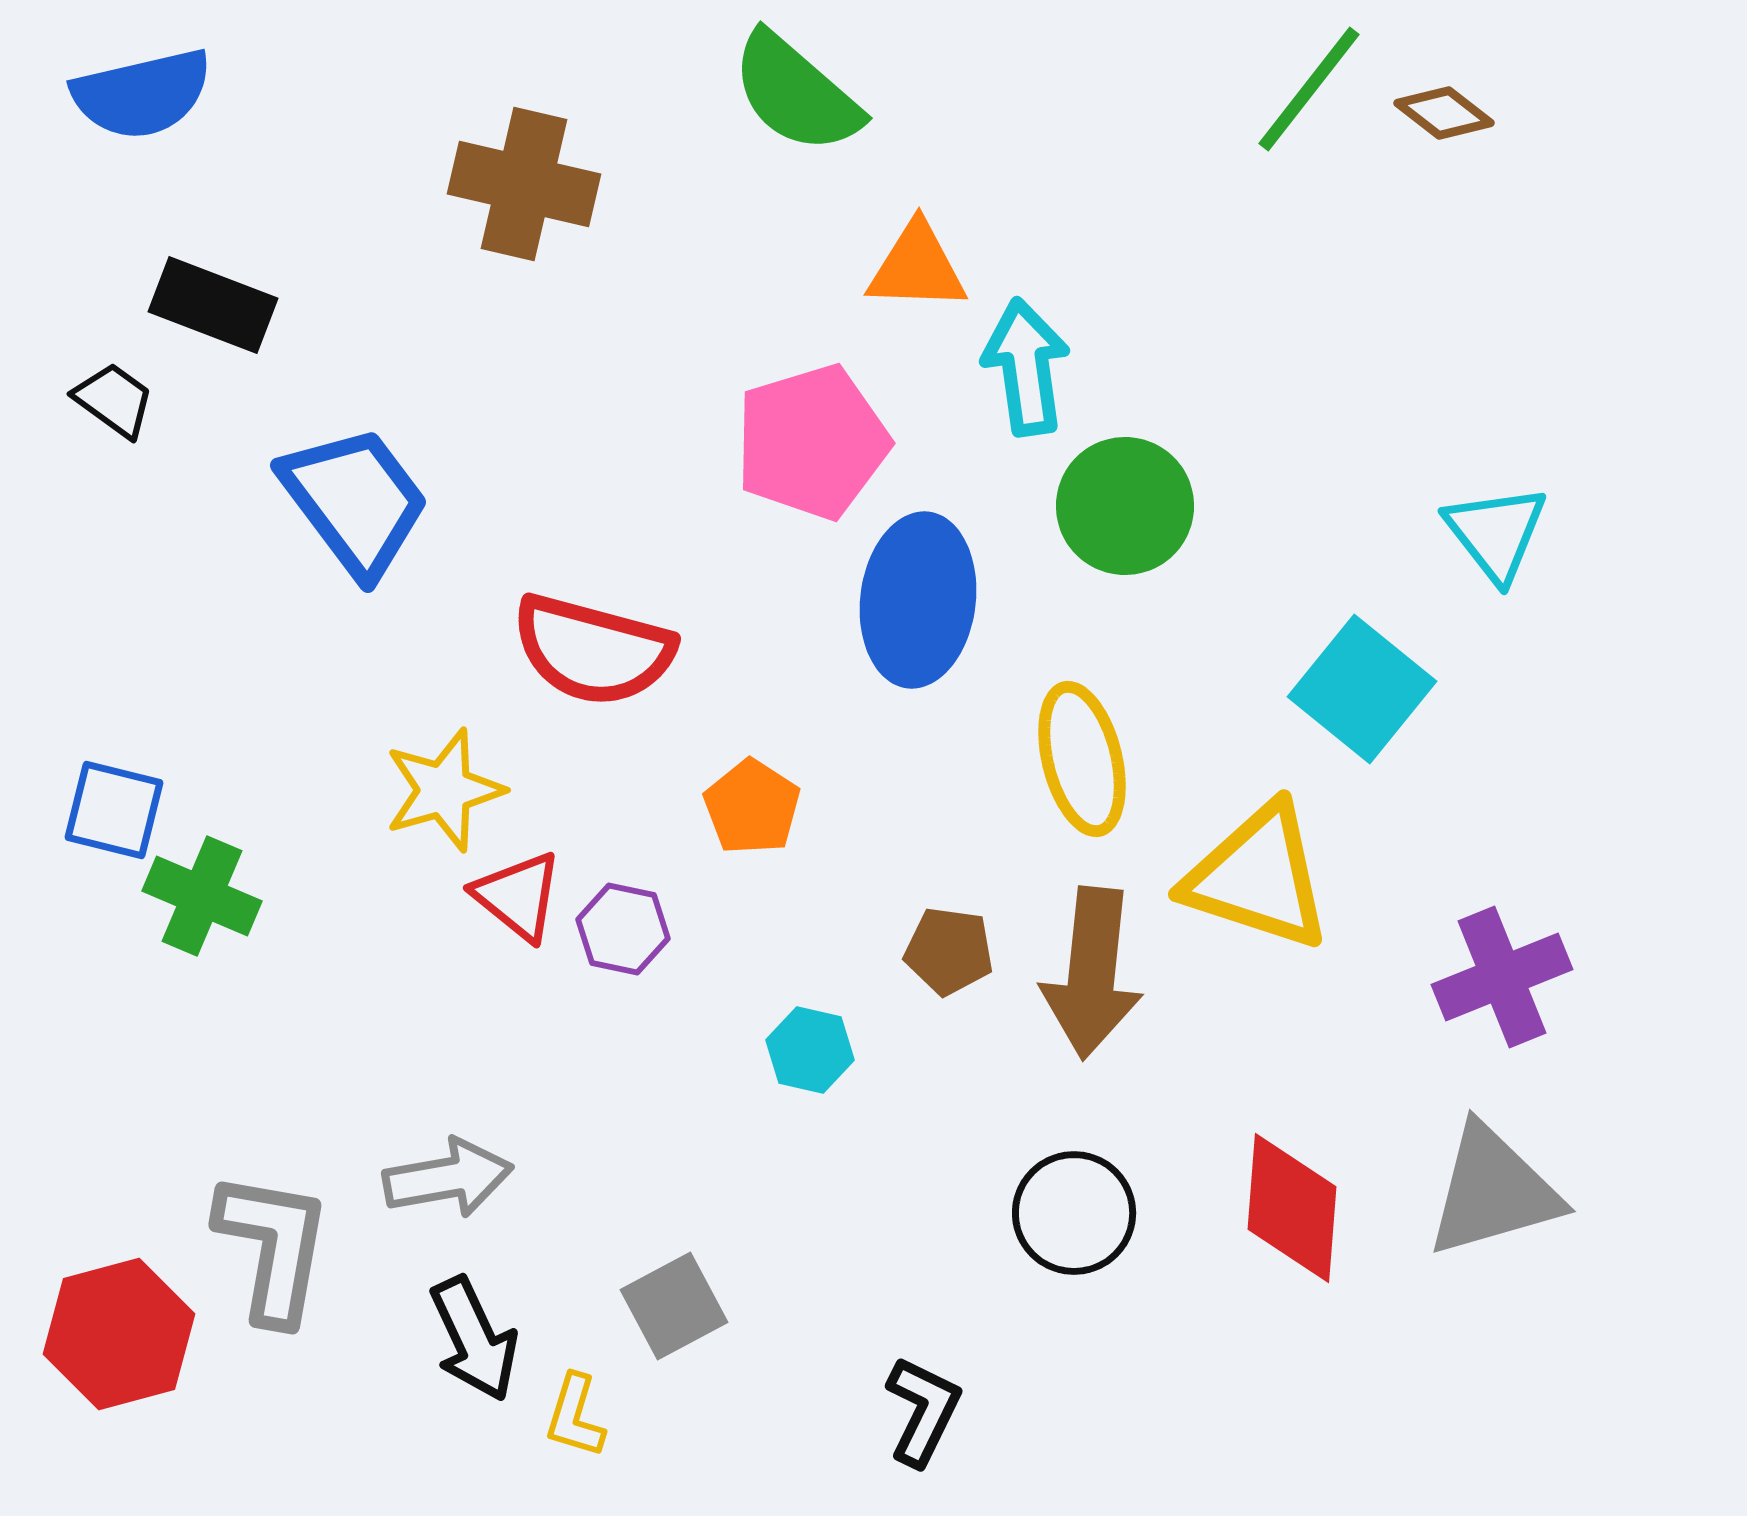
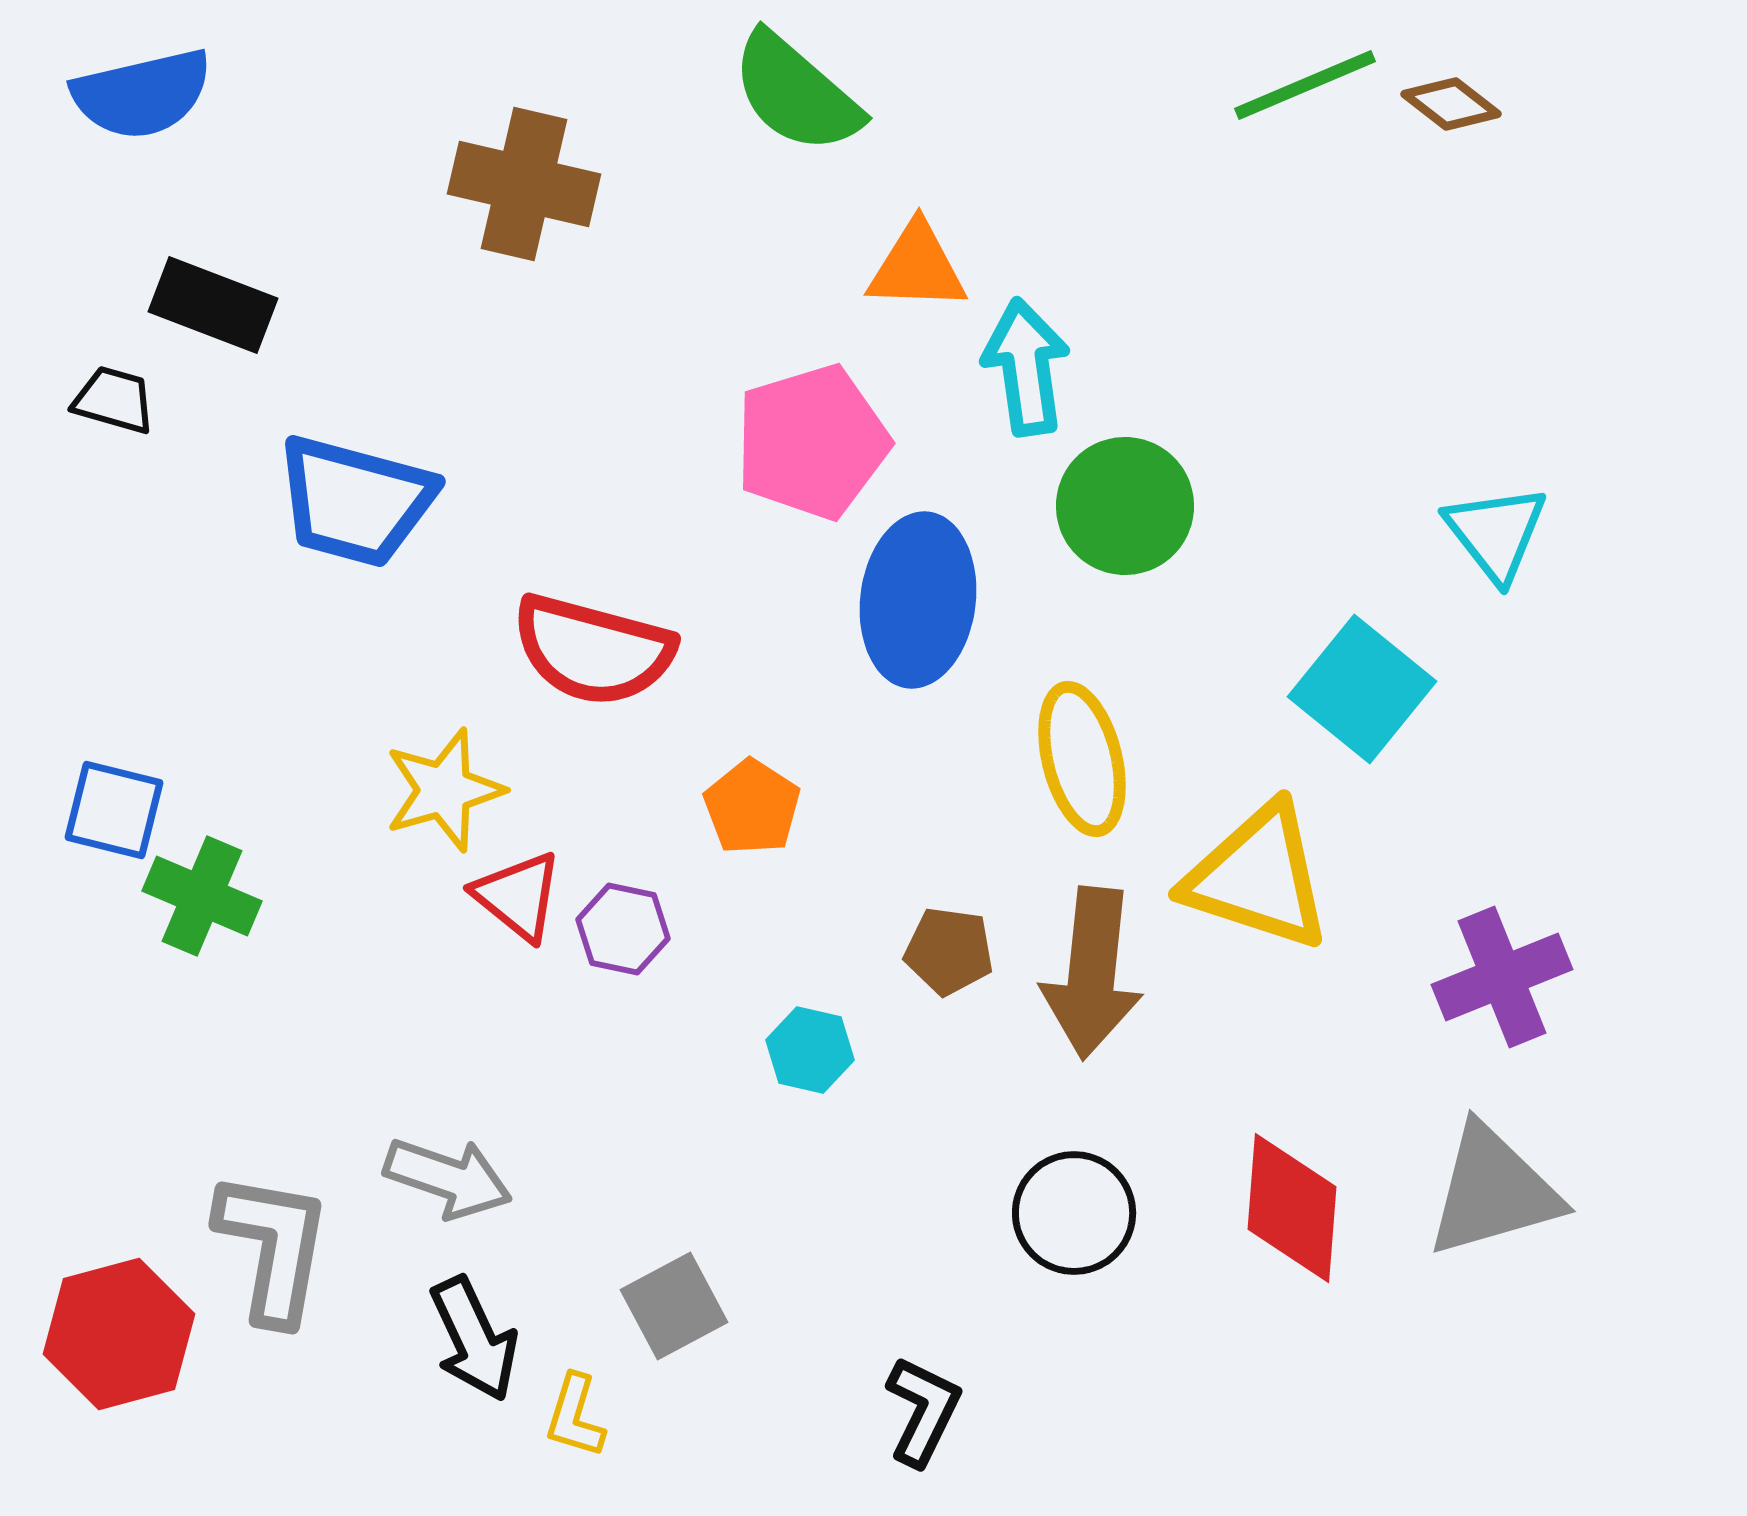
green line: moved 4 px left, 4 px up; rotated 29 degrees clockwise
brown diamond: moved 7 px right, 9 px up
black trapezoid: rotated 20 degrees counterclockwise
blue trapezoid: rotated 142 degrees clockwise
gray arrow: rotated 29 degrees clockwise
